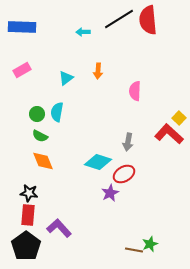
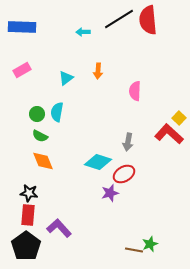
purple star: rotated 12 degrees clockwise
